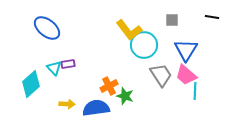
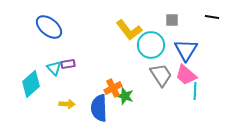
blue ellipse: moved 2 px right, 1 px up
cyan circle: moved 7 px right
orange cross: moved 4 px right, 2 px down
blue semicircle: moved 3 px right; rotated 84 degrees counterclockwise
